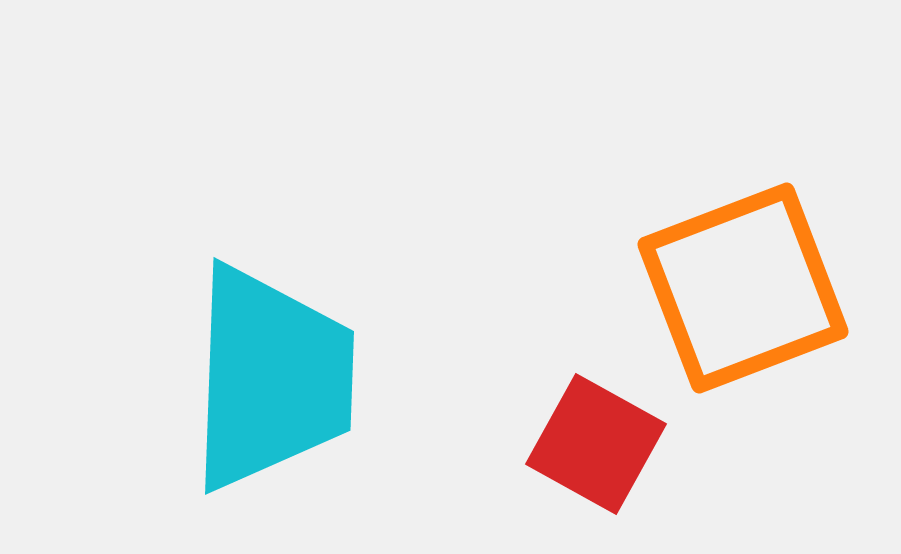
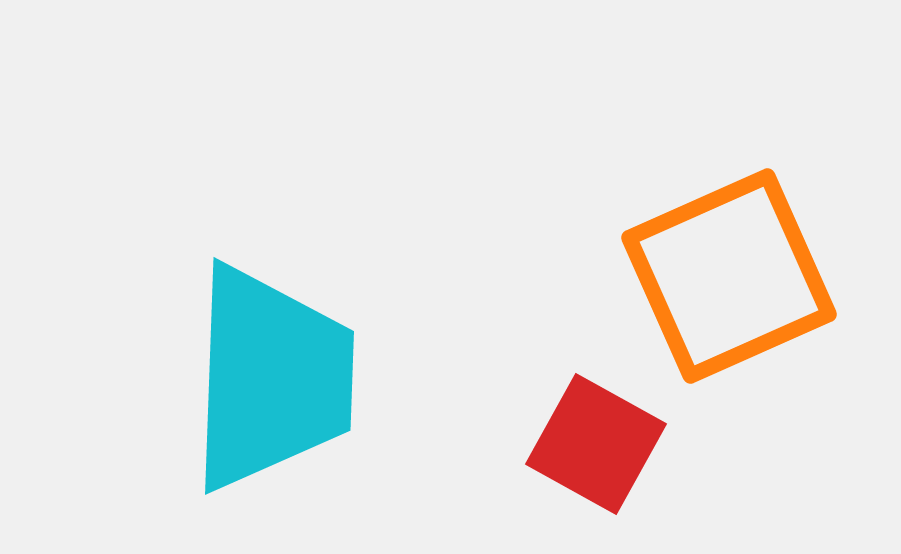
orange square: moved 14 px left, 12 px up; rotated 3 degrees counterclockwise
